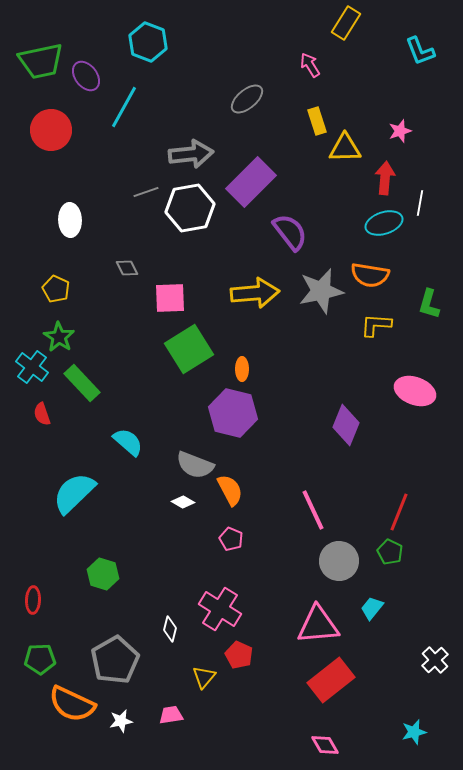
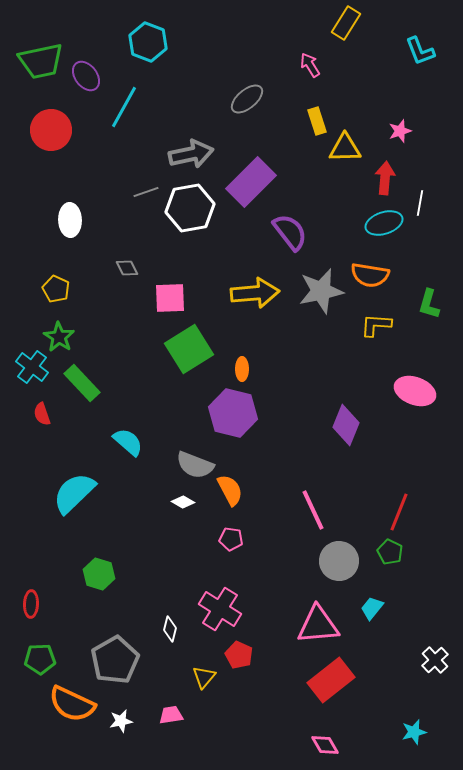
gray arrow at (191, 154): rotated 6 degrees counterclockwise
pink pentagon at (231, 539): rotated 15 degrees counterclockwise
green hexagon at (103, 574): moved 4 px left
red ellipse at (33, 600): moved 2 px left, 4 px down
